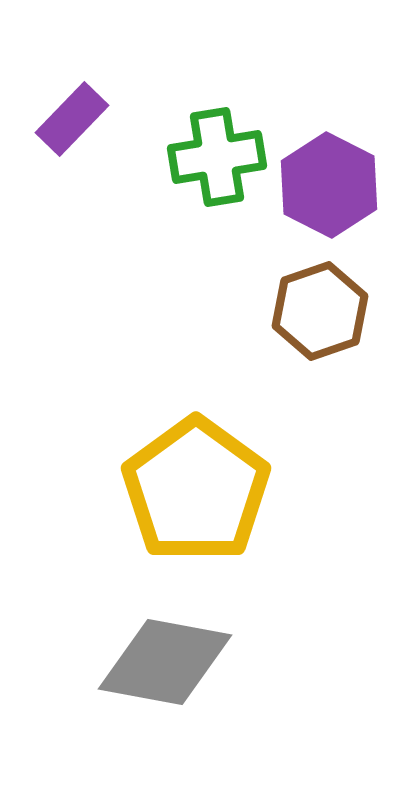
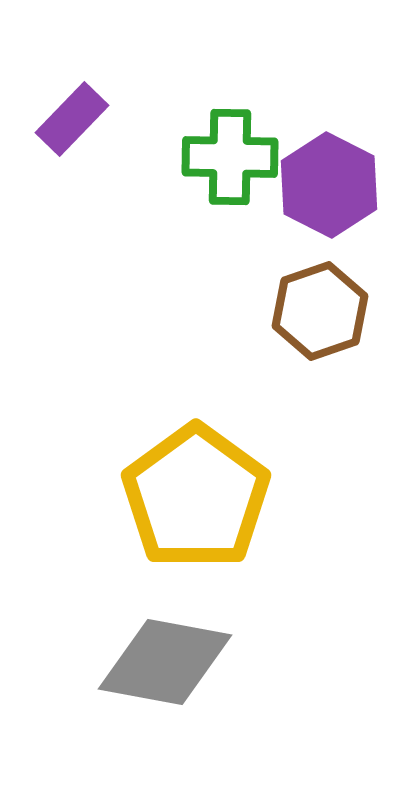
green cross: moved 13 px right; rotated 10 degrees clockwise
yellow pentagon: moved 7 px down
